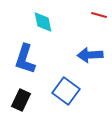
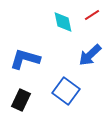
red line: moved 7 px left; rotated 49 degrees counterclockwise
cyan diamond: moved 20 px right
blue arrow: rotated 40 degrees counterclockwise
blue L-shape: rotated 88 degrees clockwise
